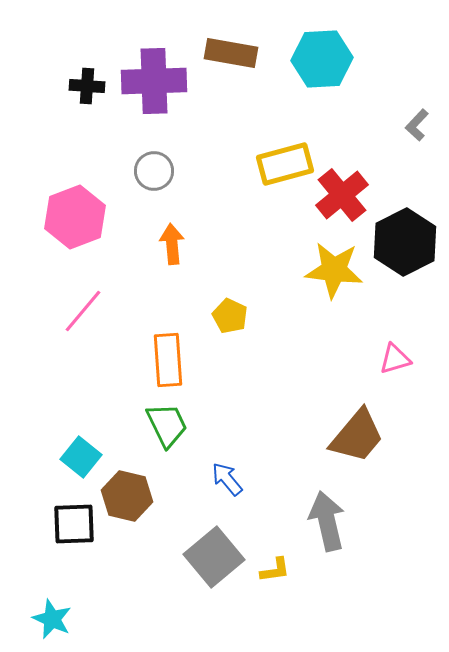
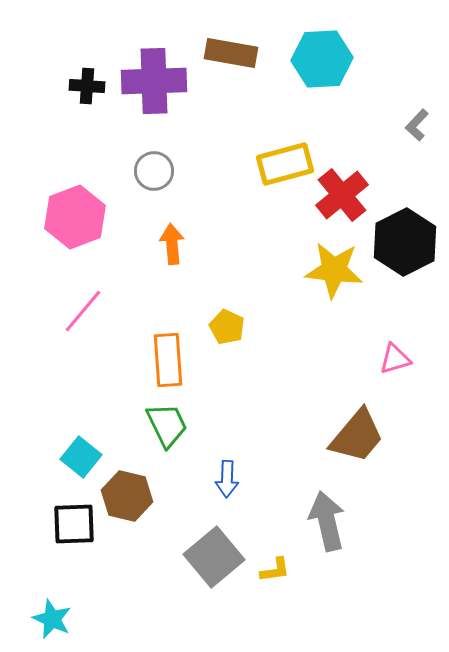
yellow pentagon: moved 3 px left, 11 px down
blue arrow: rotated 138 degrees counterclockwise
